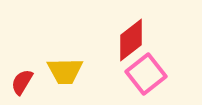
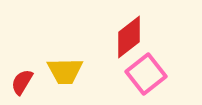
red diamond: moved 2 px left, 3 px up
